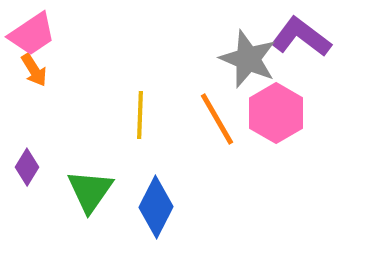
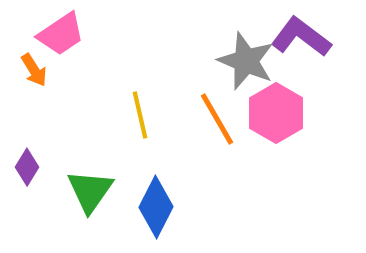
pink trapezoid: moved 29 px right
gray star: moved 2 px left, 2 px down
yellow line: rotated 15 degrees counterclockwise
